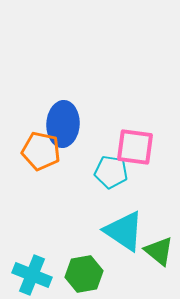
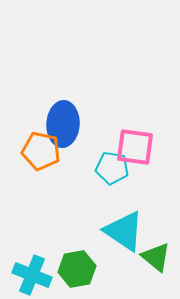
cyan pentagon: moved 1 px right, 4 px up
green triangle: moved 3 px left, 6 px down
green hexagon: moved 7 px left, 5 px up
